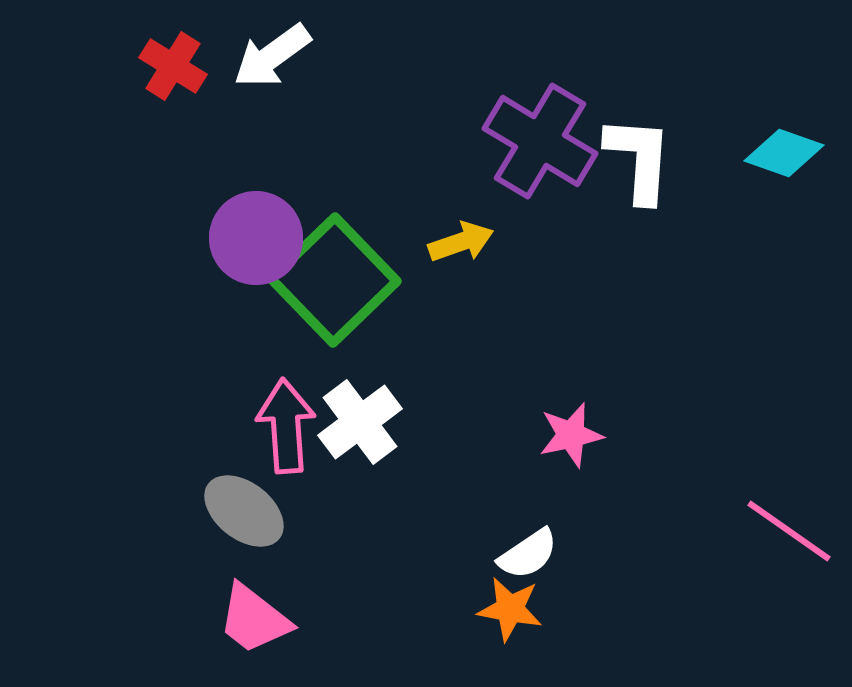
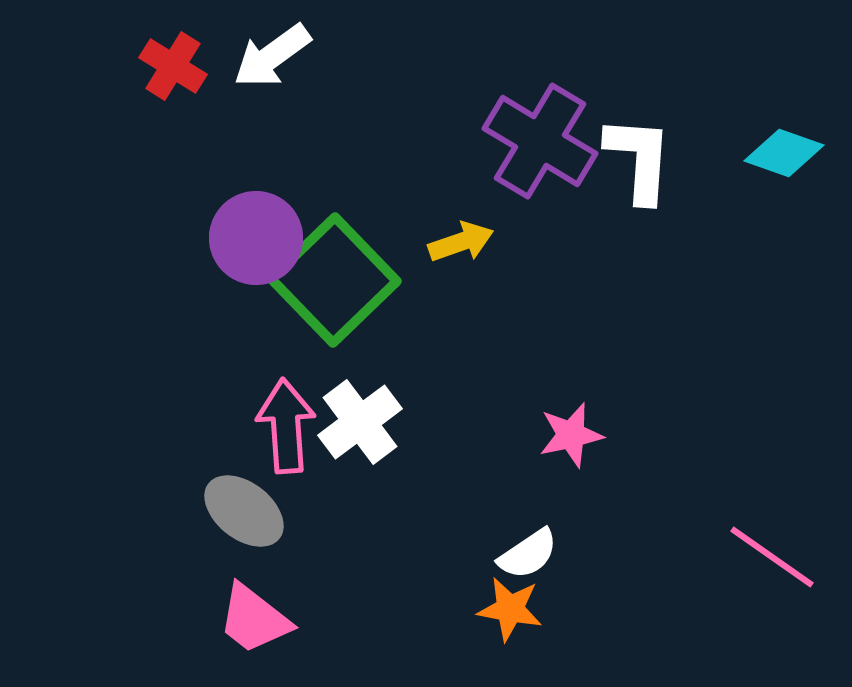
pink line: moved 17 px left, 26 px down
